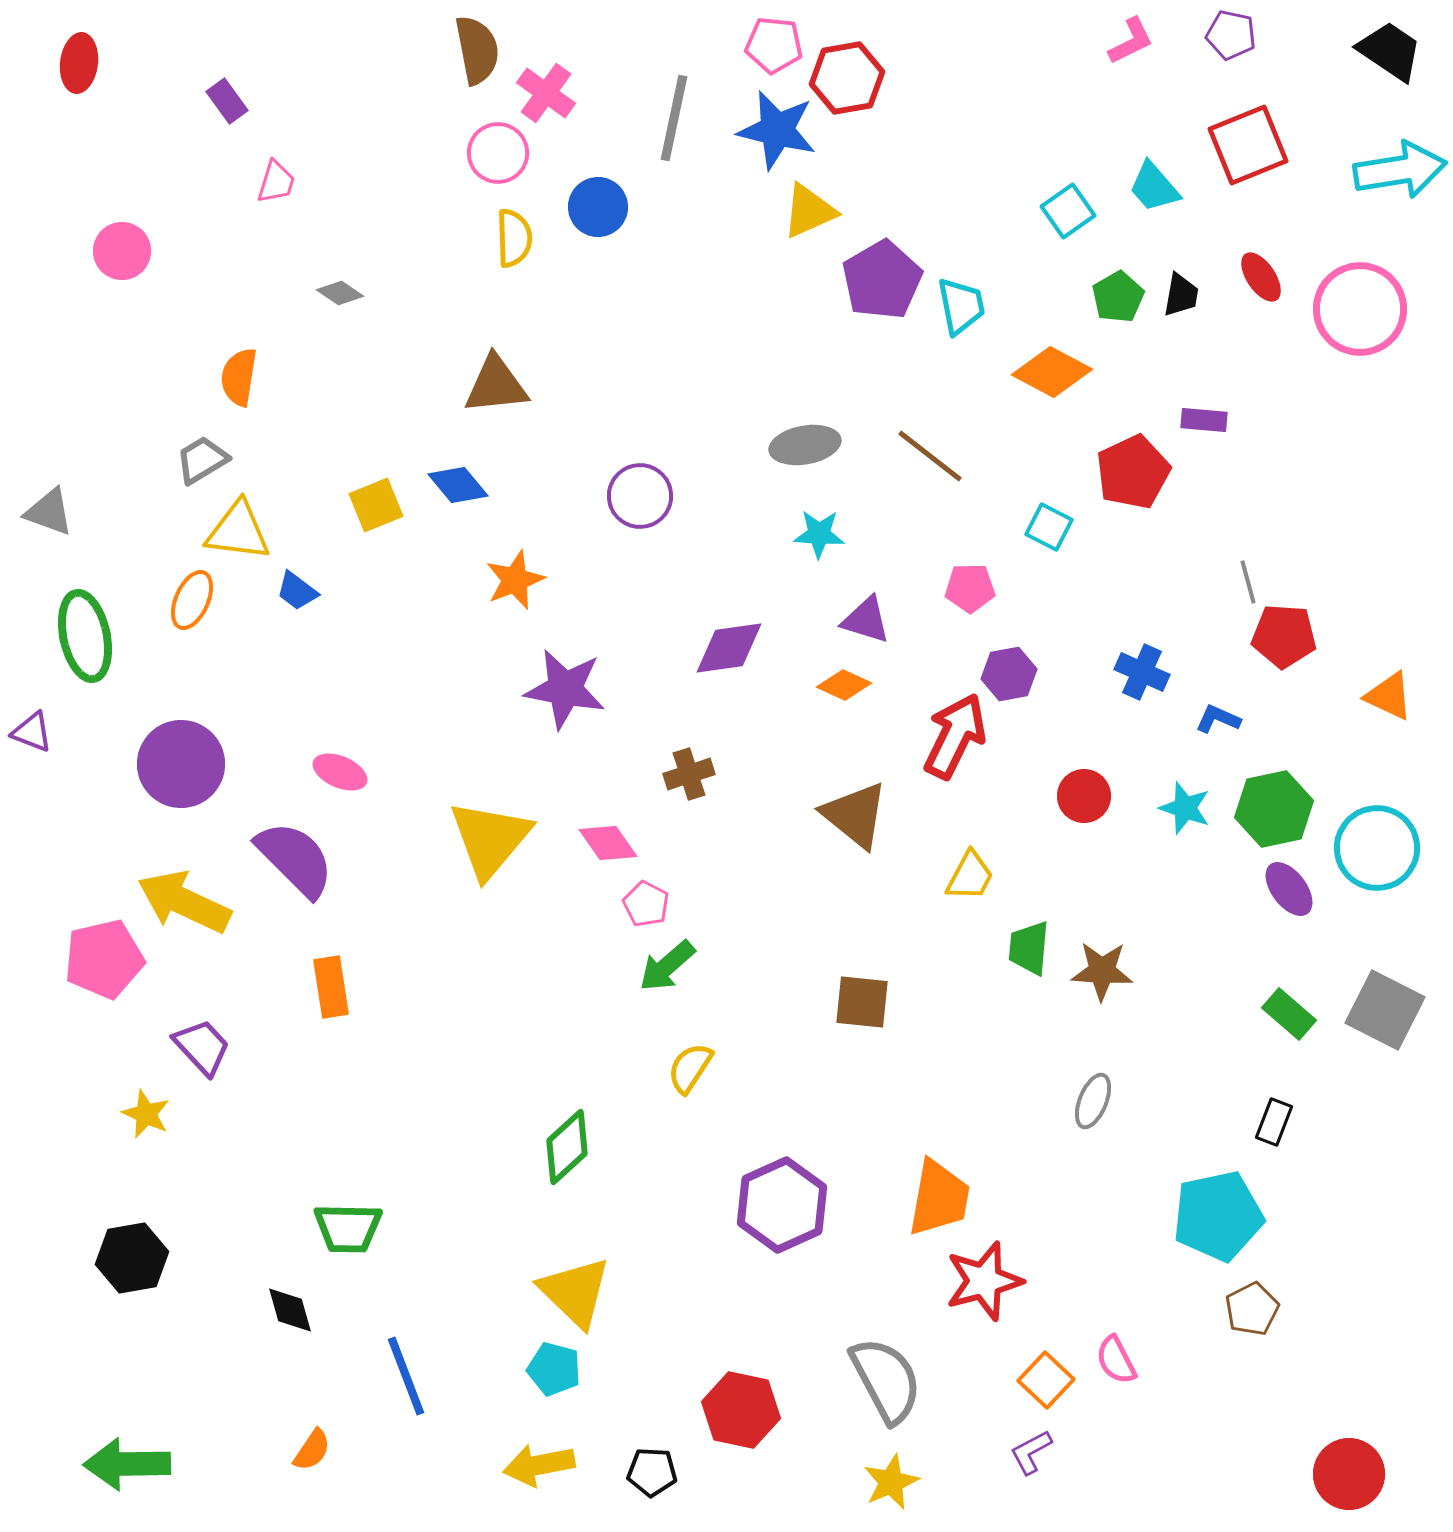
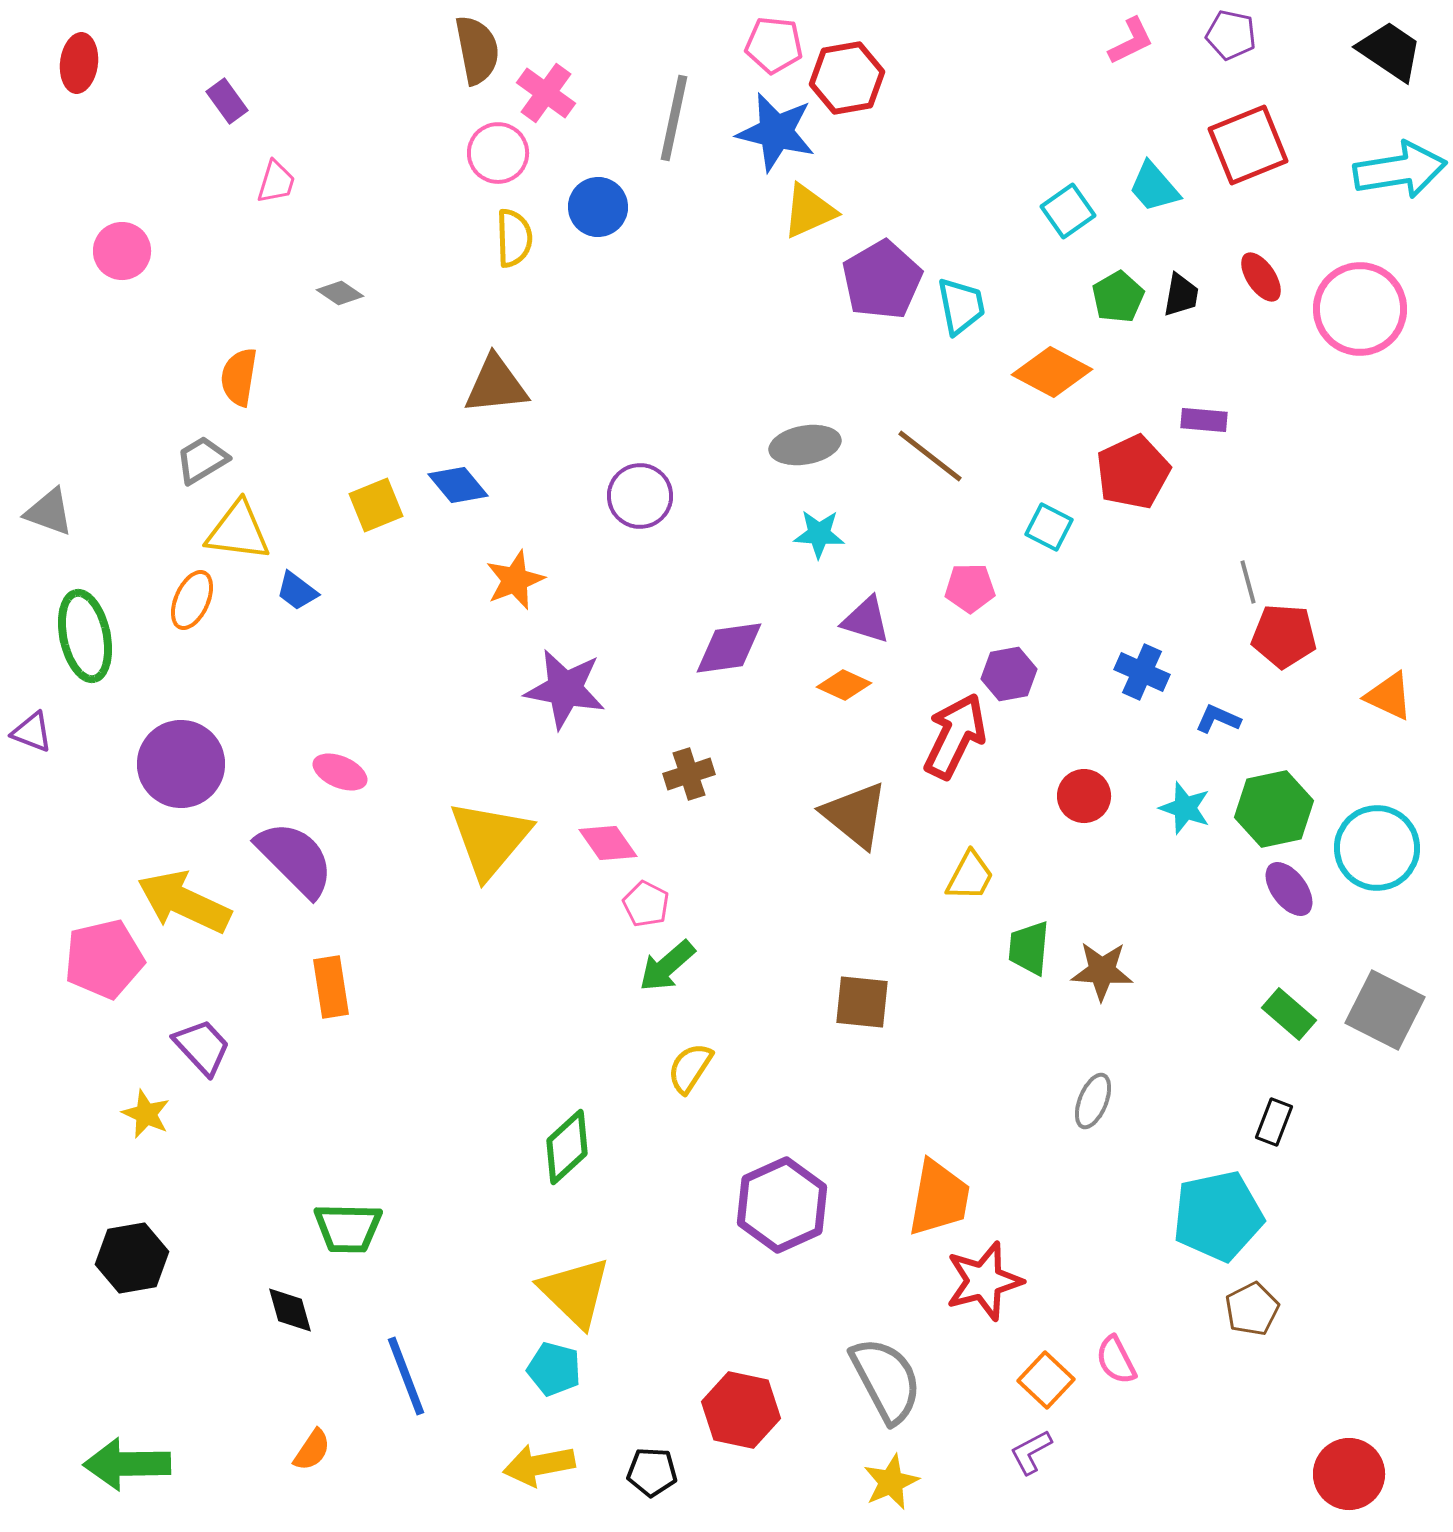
blue star at (777, 130): moved 1 px left, 2 px down
